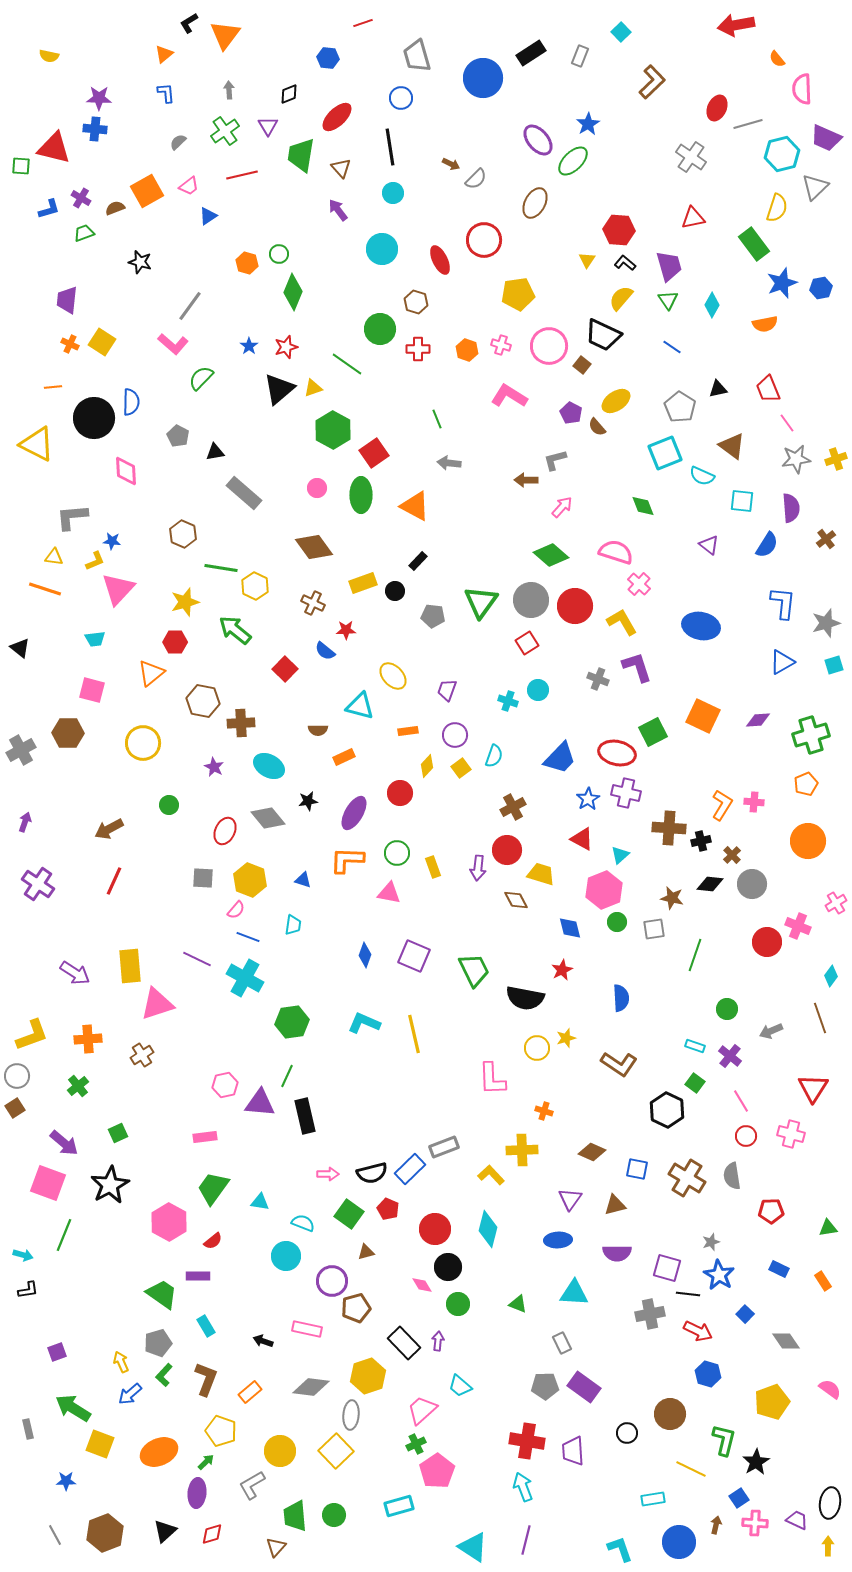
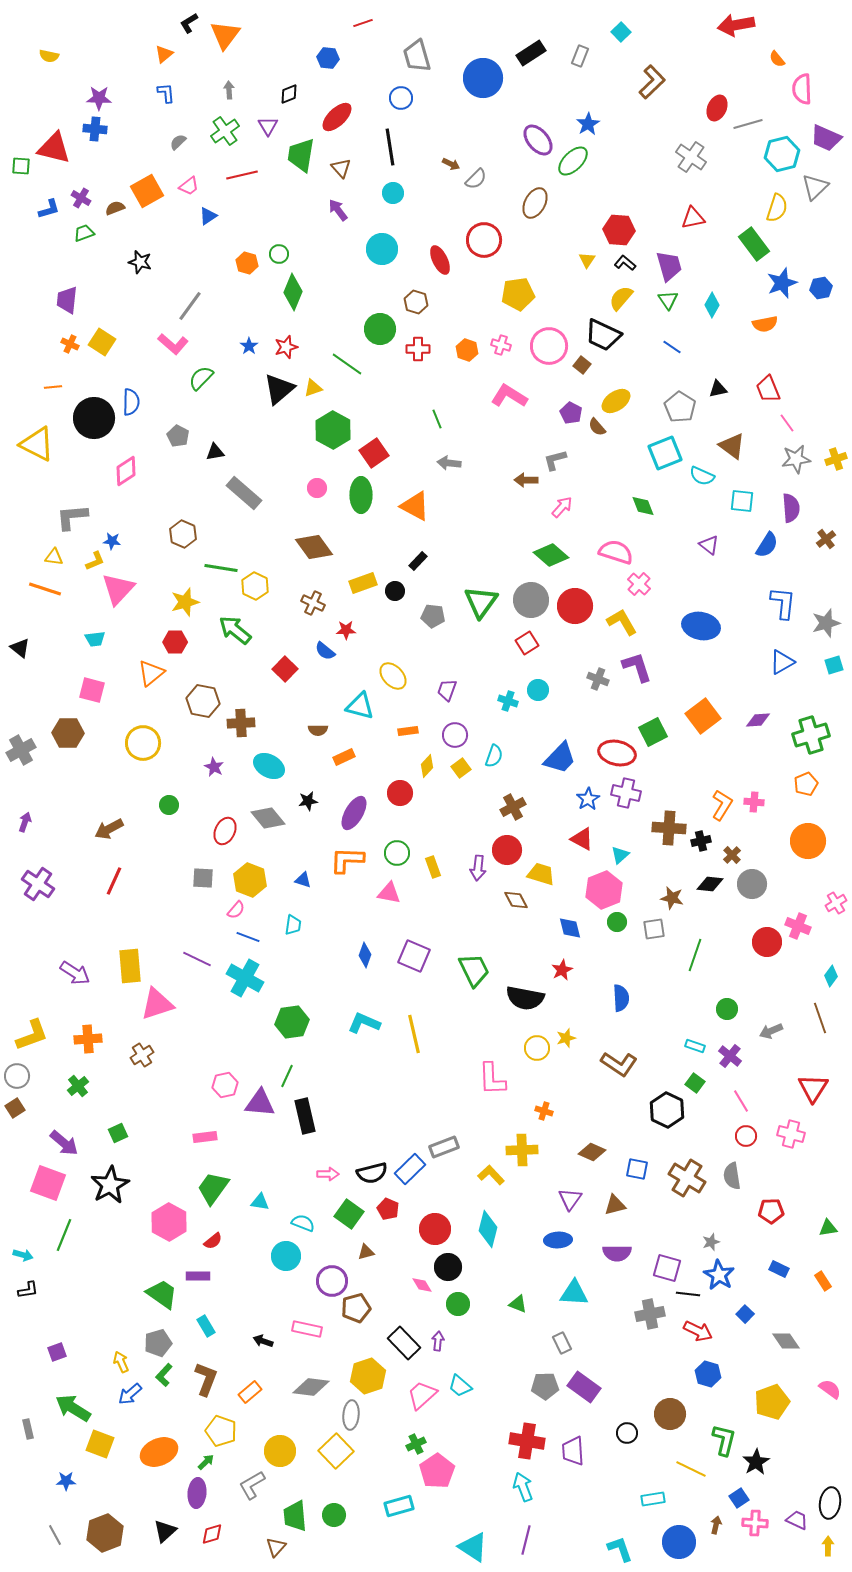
pink diamond at (126, 471): rotated 60 degrees clockwise
orange square at (703, 716): rotated 28 degrees clockwise
pink trapezoid at (422, 1410): moved 15 px up
